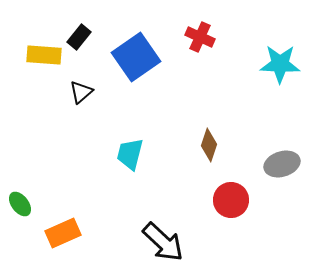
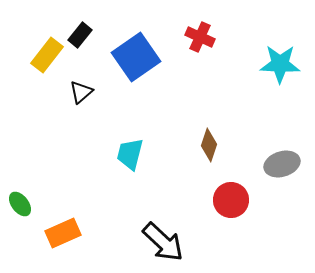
black rectangle: moved 1 px right, 2 px up
yellow rectangle: moved 3 px right; rotated 56 degrees counterclockwise
